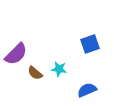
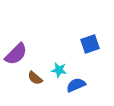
cyan star: moved 1 px down
brown semicircle: moved 5 px down
blue semicircle: moved 11 px left, 5 px up
